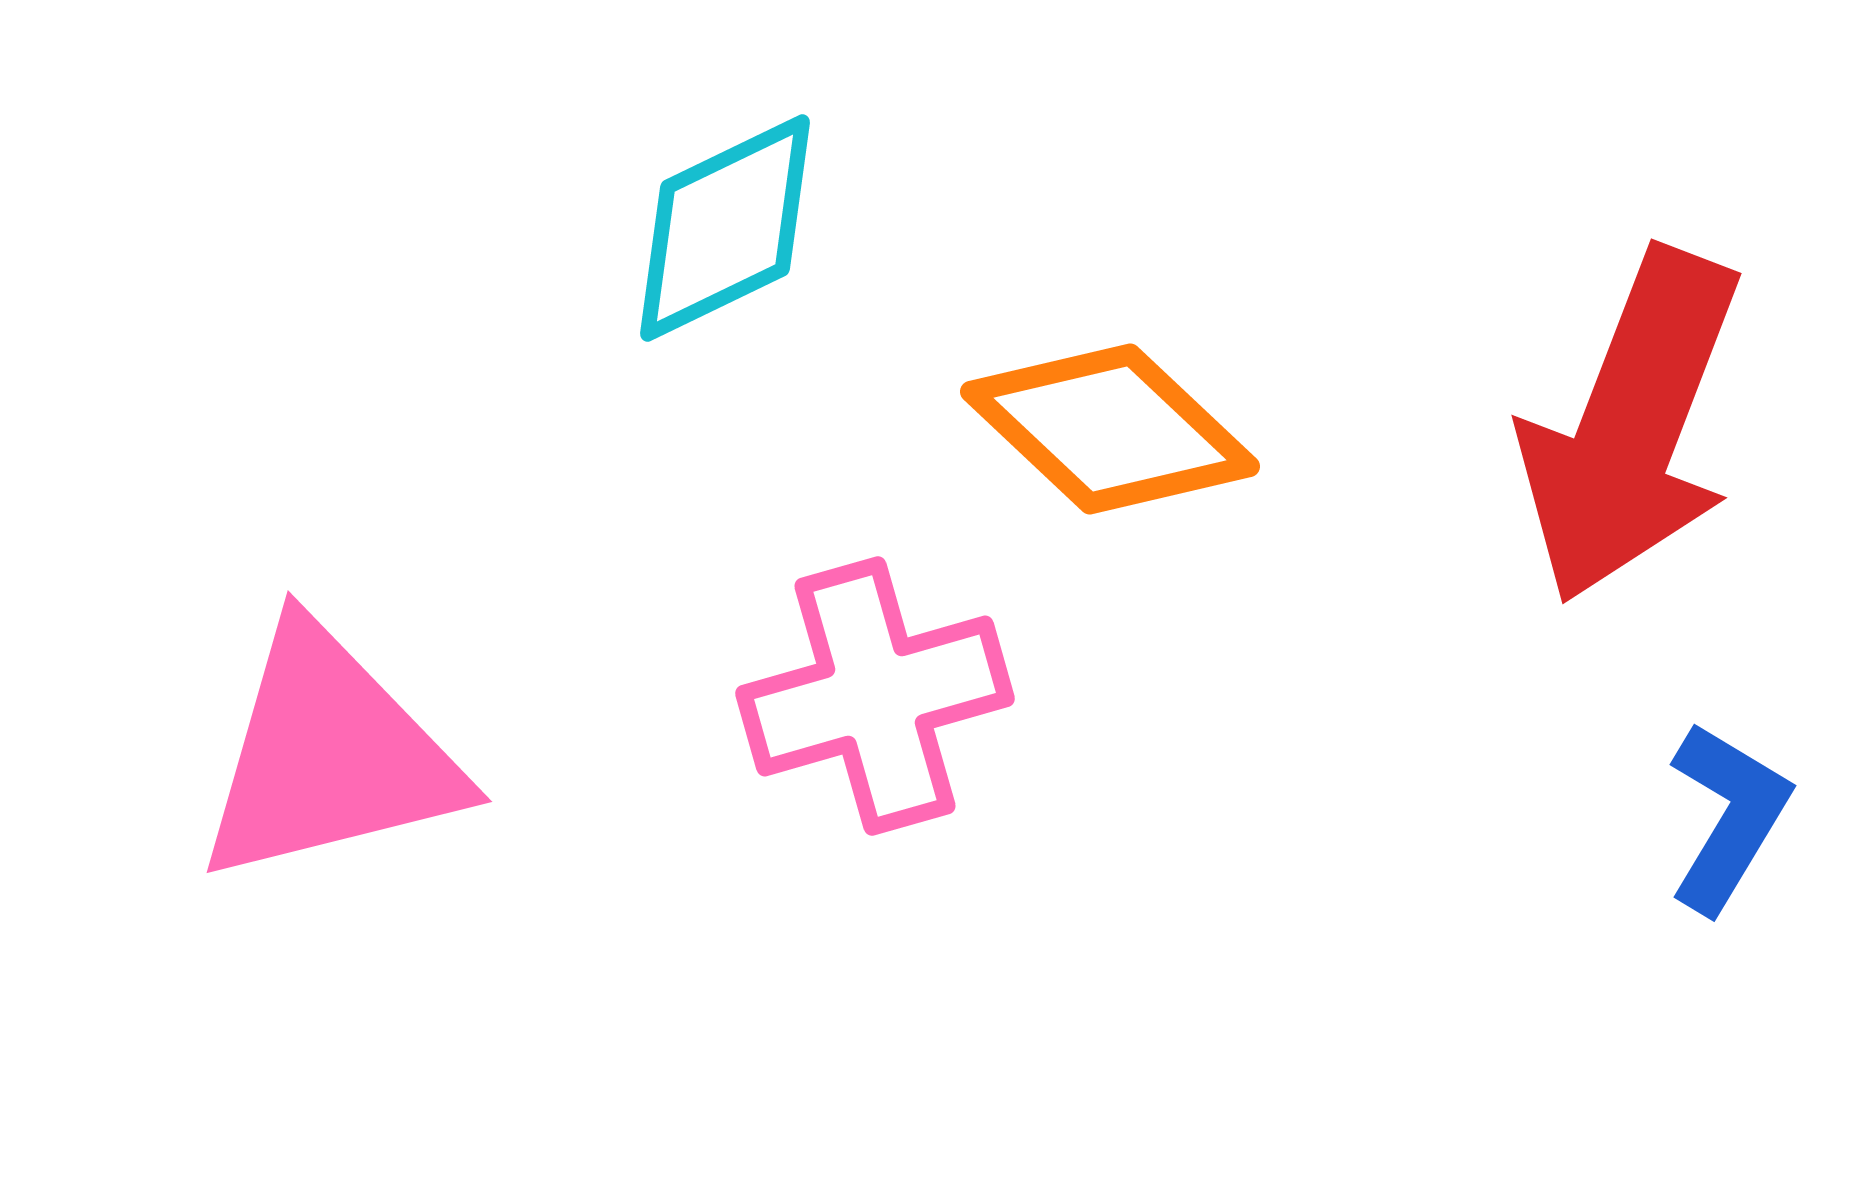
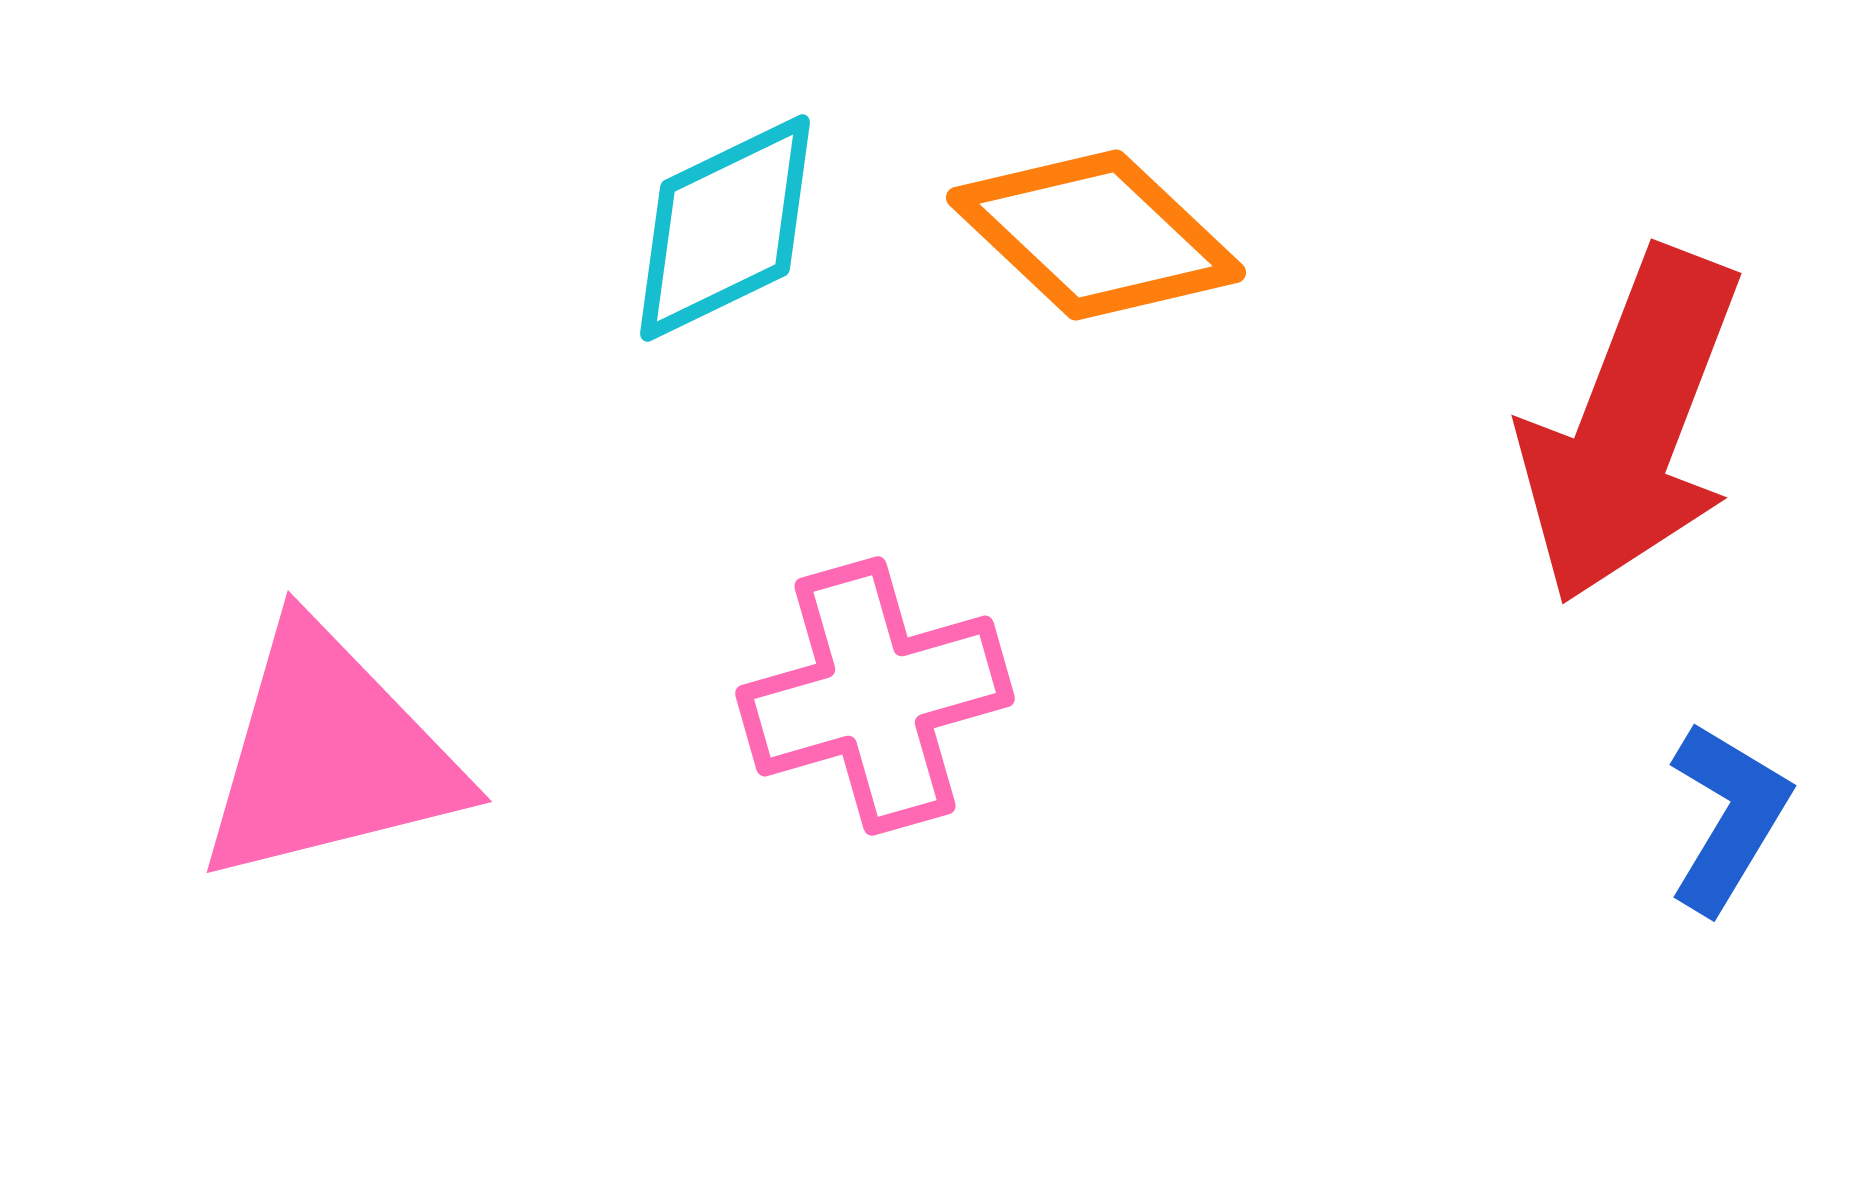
orange diamond: moved 14 px left, 194 px up
